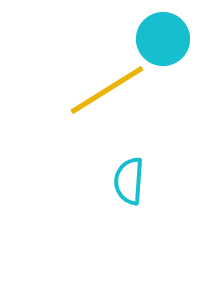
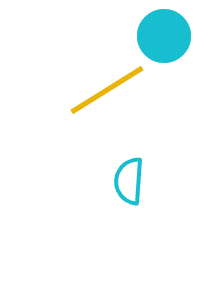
cyan circle: moved 1 px right, 3 px up
